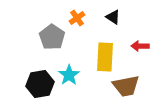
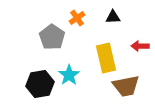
black triangle: rotated 35 degrees counterclockwise
yellow rectangle: moved 1 px right, 1 px down; rotated 16 degrees counterclockwise
